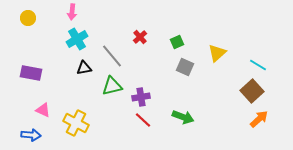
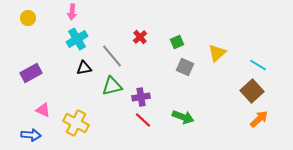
purple rectangle: rotated 40 degrees counterclockwise
